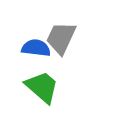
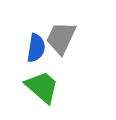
blue semicircle: rotated 92 degrees clockwise
